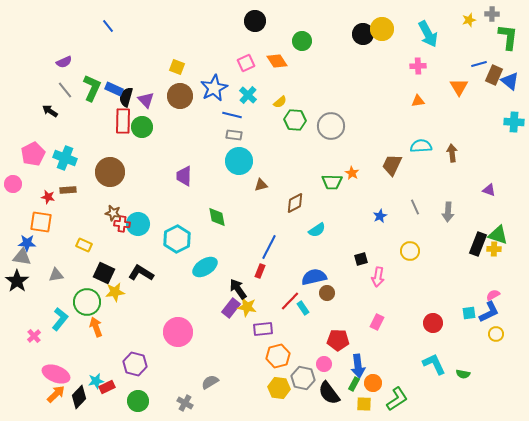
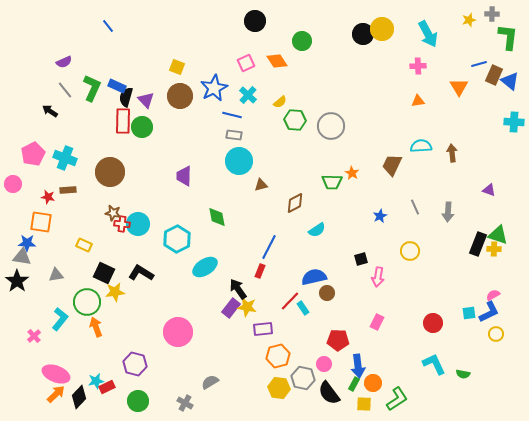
blue rectangle at (114, 89): moved 3 px right, 3 px up
